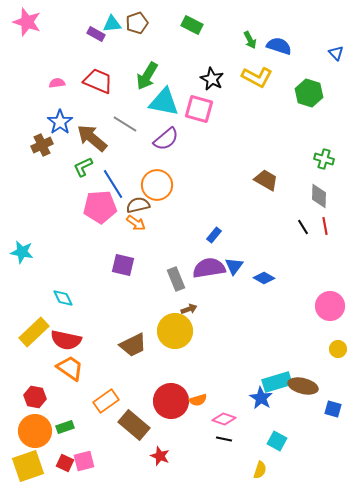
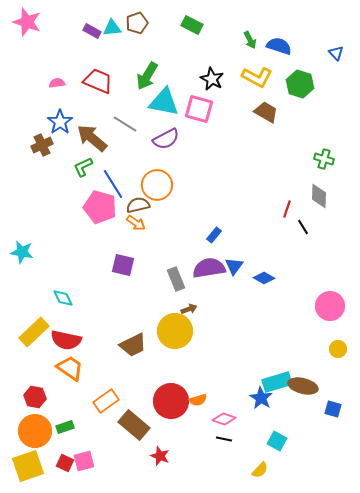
cyan triangle at (112, 24): moved 4 px down
purple rectangle at (96, 34): moved 4 px left, 3 px up
green hexagon at (309, 93): moved 9 px left, 9 px up
purple semicircle at (166, 139): rotated 12 degrees clockwise
brown trapezoid at (266, 180): moved 68 px up
pink pentagon at (100, 207): rotated 20 degrees clockwise
red line at (325, 226): moved 38 px left, 17 px up; rotated 30 degrees clockwise
yellow semicircle at (260, 470): rotated 24 degrees clockwise
